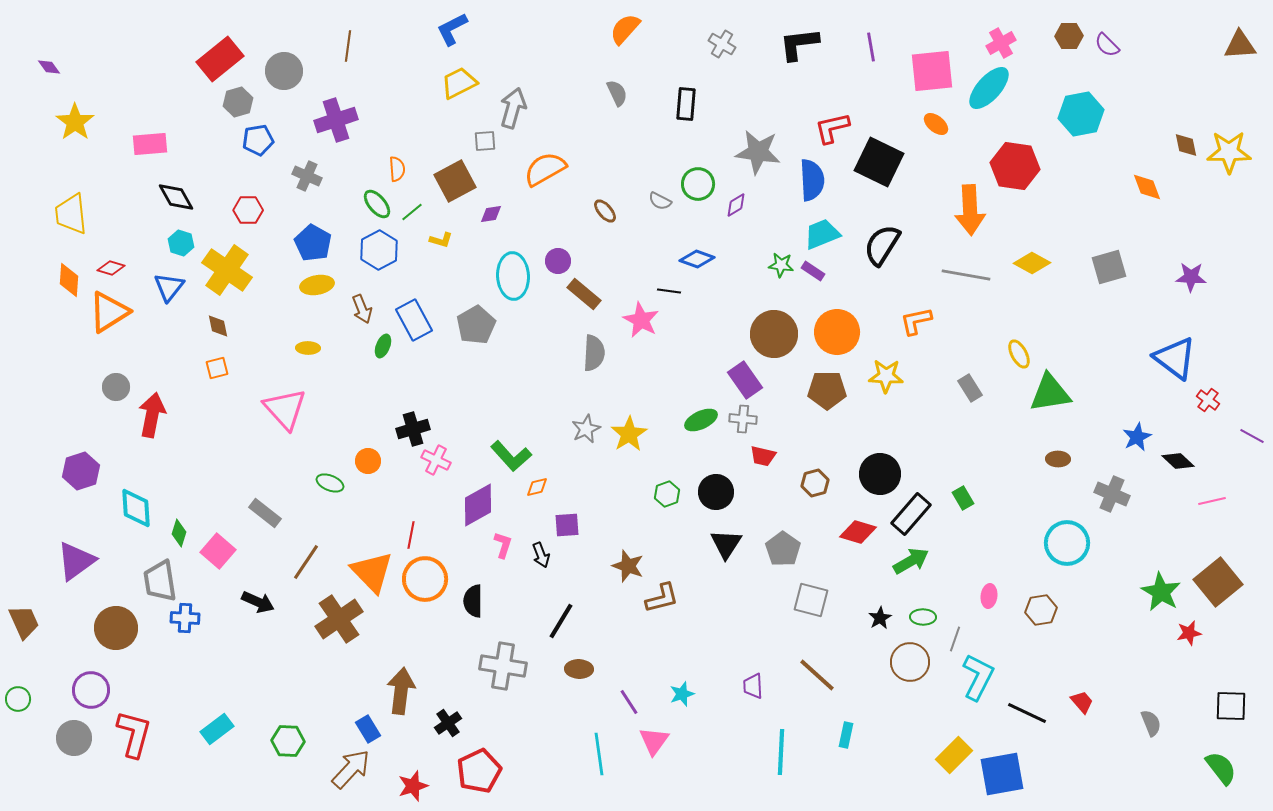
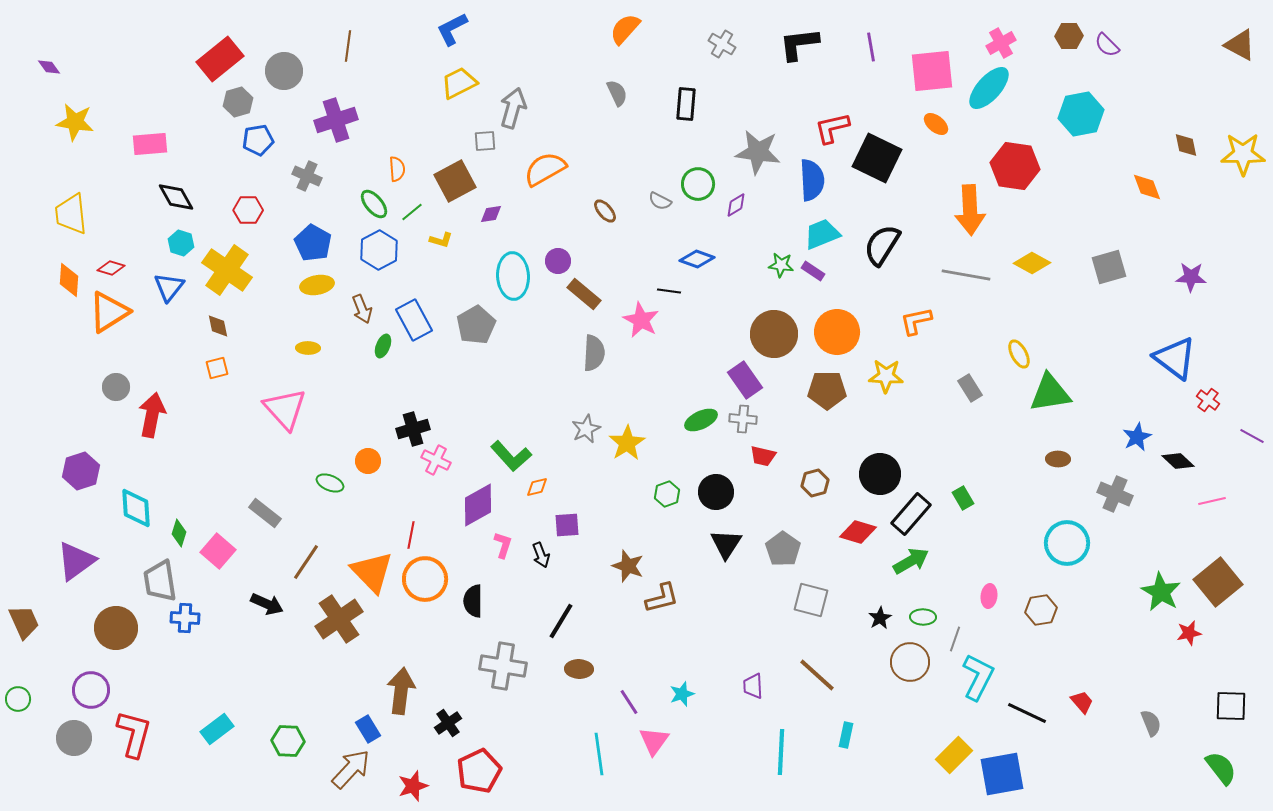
brown triangle at (1240, 45): rotated 32 degrees clockwise
yellow star at (75, 122): rotated 27 degrees counterclockwise
yellow star at (1229, 152): moved 14 px right, 2 px down
black square at (879, 162): moved 2 px left, 4 px up
green ellipse at (377, 204): moved 3 px left
yellow star at (629, 434): moved 2 px left, 9 px down
gray cross at (1112, 494): moved 3 px right
black arrow at (258, 602): moved 9 px right, 2 px down
